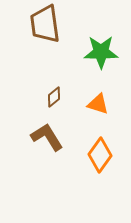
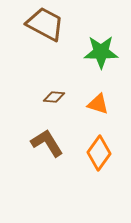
brown trapezoid: rotated 126 degrees clockwise
brown diamond: rotated 45 degrees clockwise
brown L-shape: moved 6 px down
orange diamond: moved 1 px left, 2 px up
